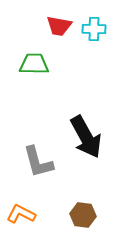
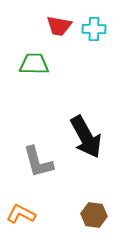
brown hexagon: moved 11 px right
